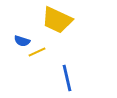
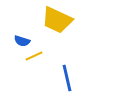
yellow line: moved 3 px left, 4 px down
